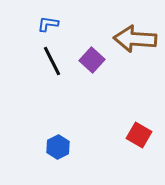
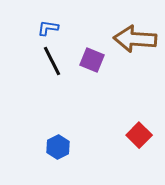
blue L-shape: moved 4 px down
purple square: rotated 20 degrees counterclockwise
red square: rotated 15 degrees clockwise
